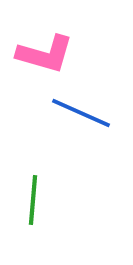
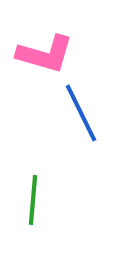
blue line: rotated 40 degrees clockwise
